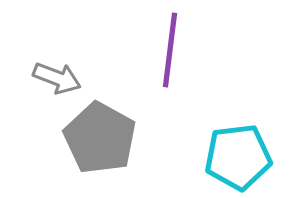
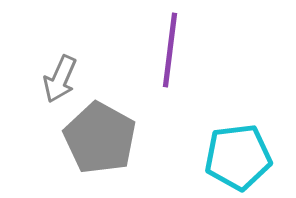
gray arrow: moved 3 px right, 1 px down; rotated 93 degrees clockwise
